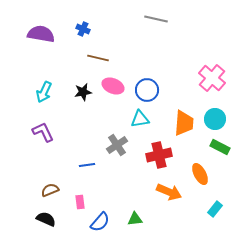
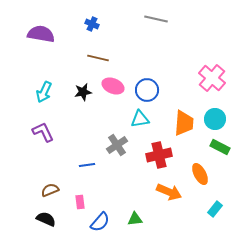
blue cross: moved 9 px right, 5 px up
